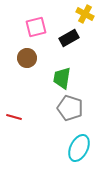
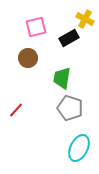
yellow cross: moved 5 px down
brown circle: moved 1 px right
red line: moved 2 px right, 7 px up; rotated 63 degrees counterclockwise
